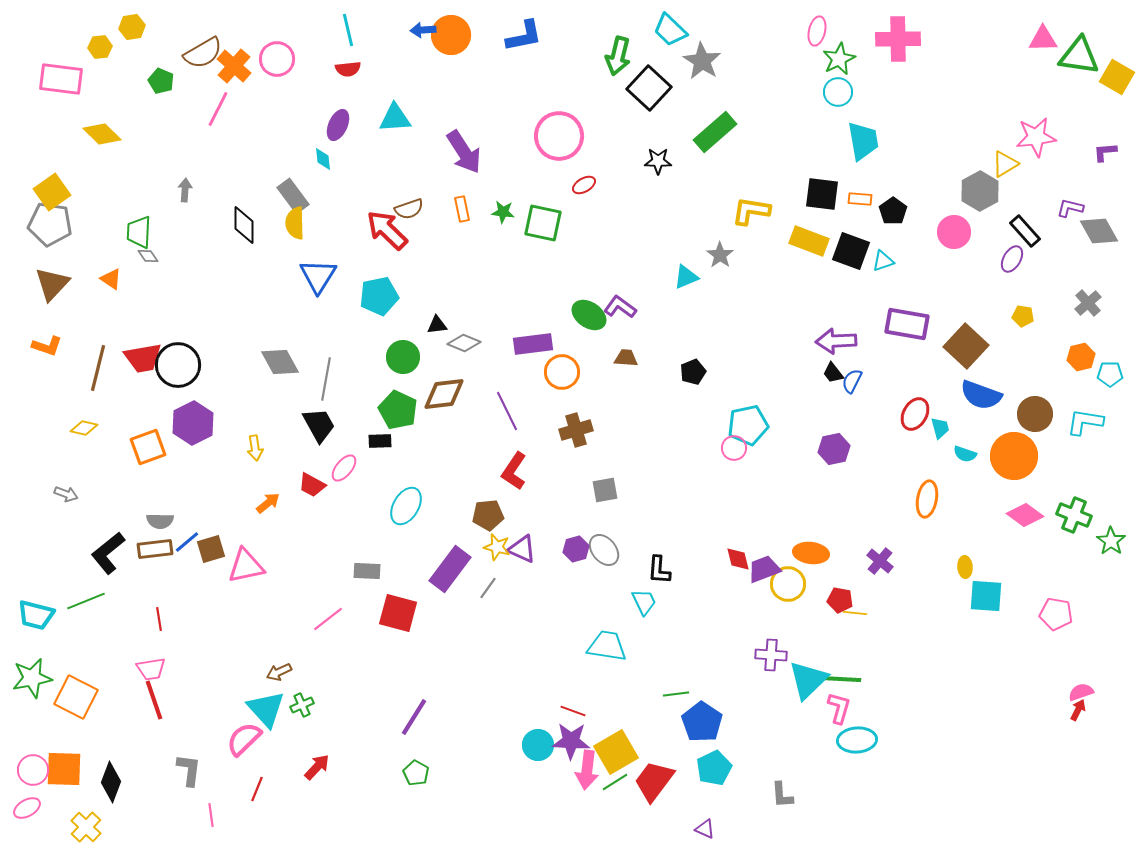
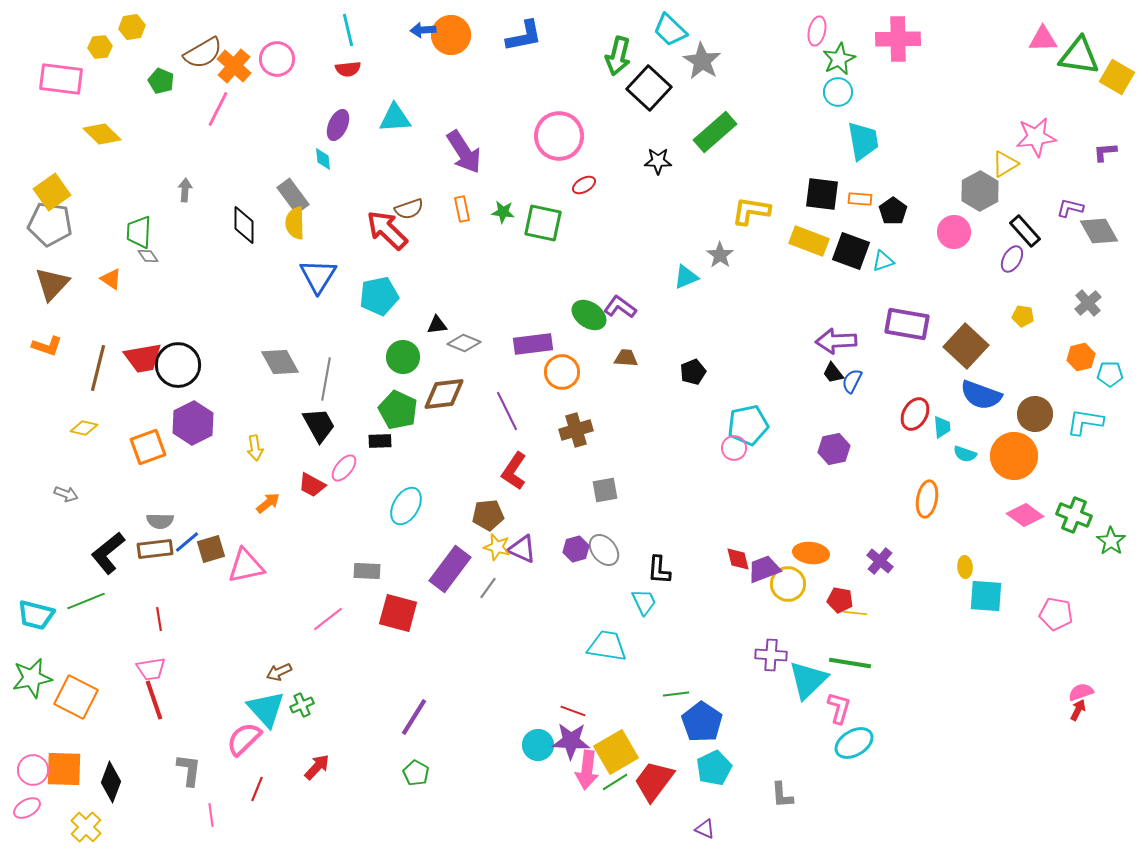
cyan trapezoid at (940, 428): moved 2 px right, 1 px up; rotated 10 degrees clockwise
green line at (840, 679): moved 10 px right, 16 px up; rotated 6 degrees clockwise
cyan ellipse at (857, 740): moved 3 px left, 3 px down; rotated 27 degrees counterclockwise
